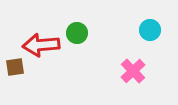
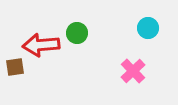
cyan circle: moved 2 px left, 2 px up
